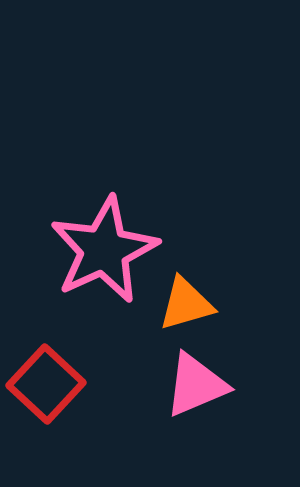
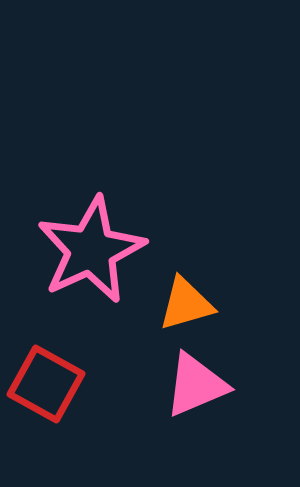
pink star: moved 13 px left
red square: rotated 14 degrees counterclockwise
